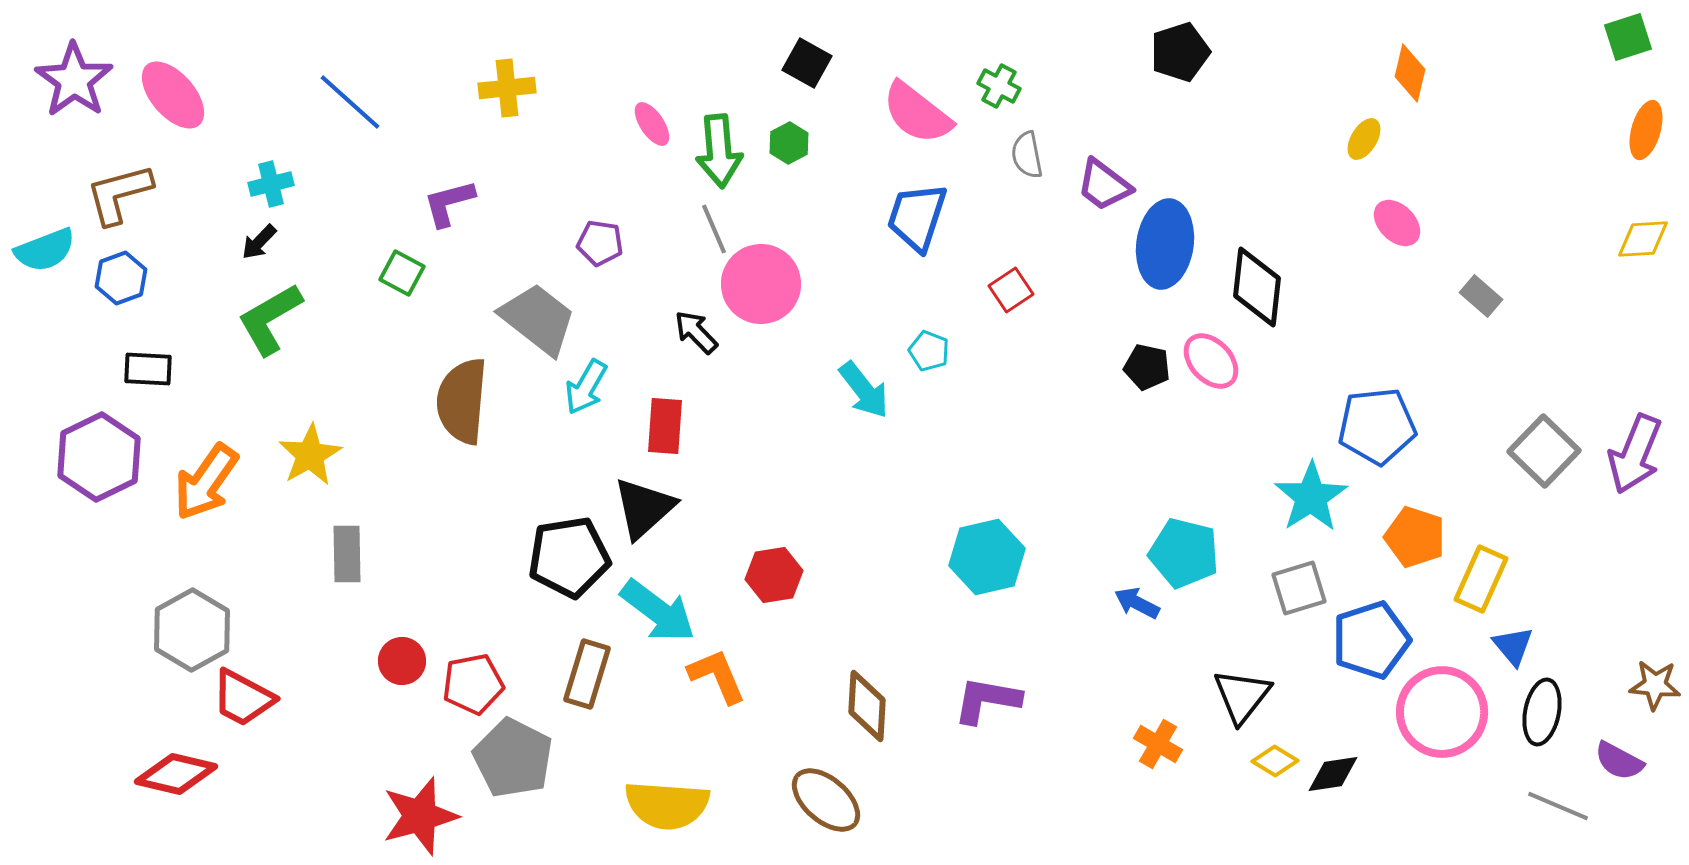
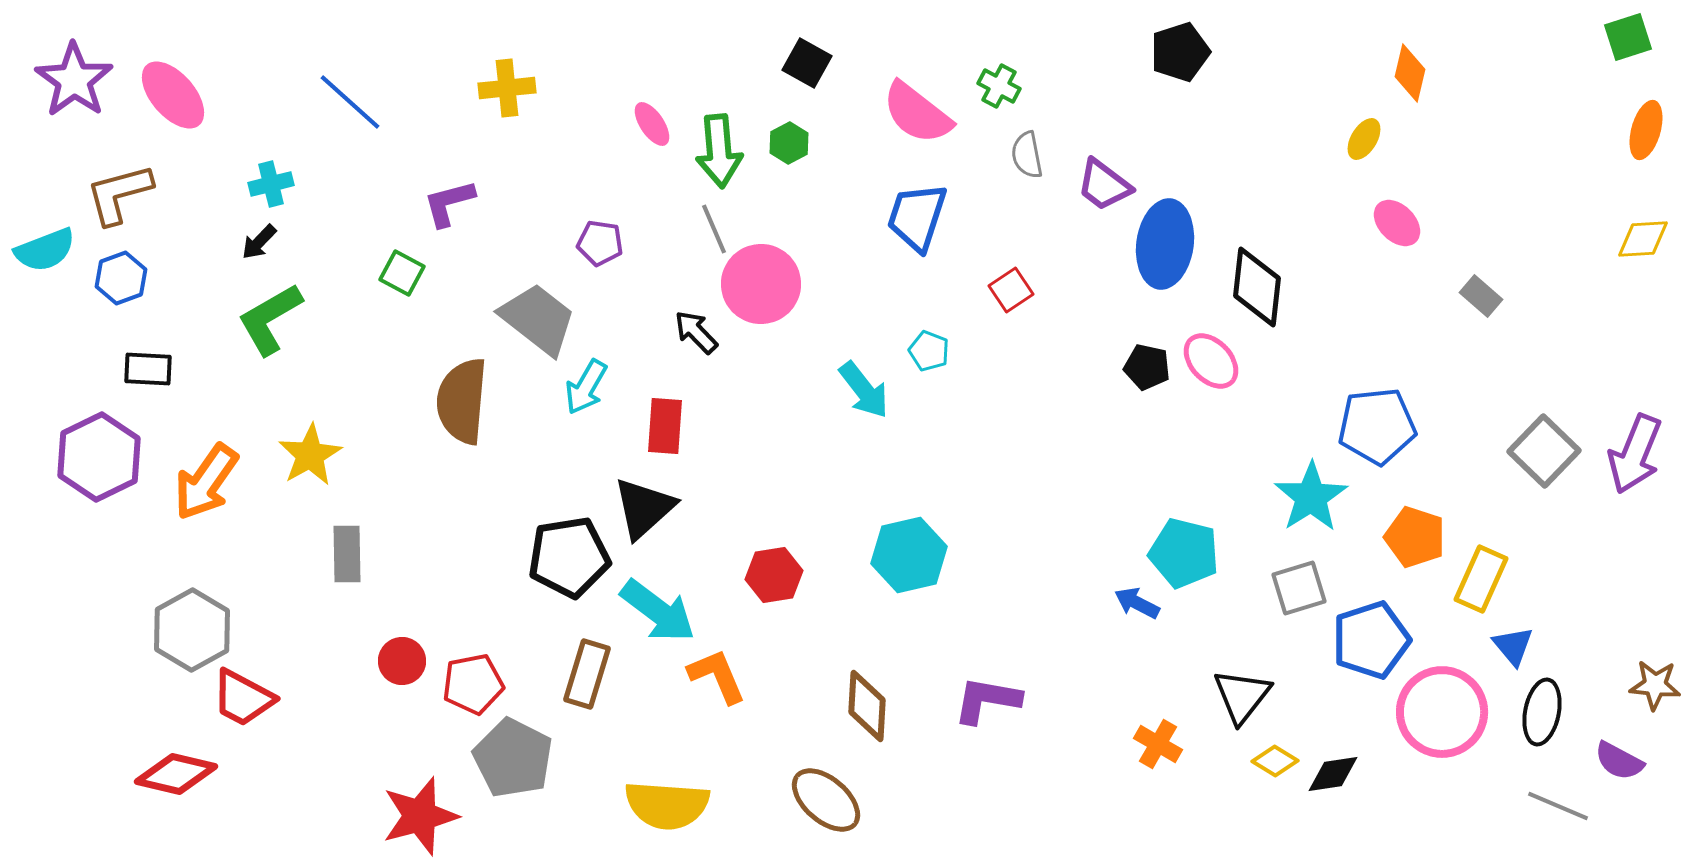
cyan hexagon at (987, 557): moved 78 px left, 2 px up
